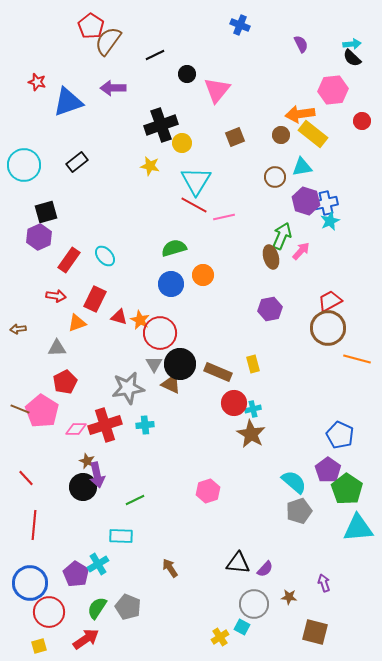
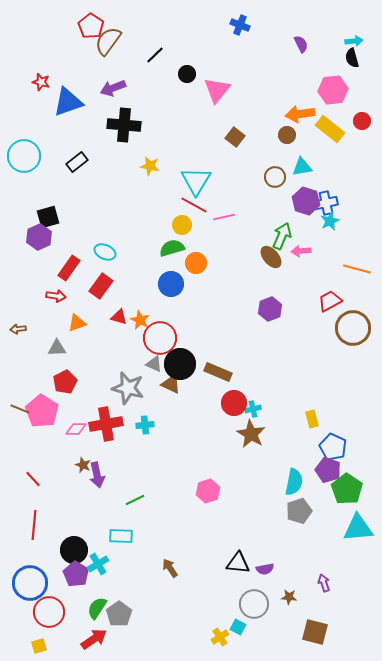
cyan arrow at (352, 44): moved 2 px right, 3 px up
black line at (155, 55): rotated 18 degrees counterclockwise
black semicircle at (352, 58): rotated 30 degrees clockwise
red star at (37, 82): moved 4 px right
purple arrow at (113, 88): rotated 20 degrees counterclockwise
black cross at (161, 125): moved 37 px left; rotated 24 degrees clockwise
yellow rectangle at (313, 134): moved 17 px right, 5 px up
brown circle at (281, 135): moved 6 px right
brown square at (235, 137): rotated 30 degrees counterclockwise
yellow circle at (182, 143): moved 82 px down
cyan circle at (24, 165): moved 9 px up
black square at (46, 212): moved 2 px right, 5 px down
green semicircle at (174, 248): moved 2 px left
pink arrow at (301, 251): rotated 138 degrees counterclockwise
cyan ellipse at (105, 256): moved 4 px up; rotated 25 degrees counterclockwise
brown ellipse at (271, 257): rotated 25 degrees counterclockwise
red rectangle at (69, 260): moved 8 px down
orange circle at (203, 275): moved 7 px left, 12 px up
red rectangle at (95, 299): moved 6 px right, 13 px up; rotated 10 degrees clockwise
purple hexagon at (270, 309): rotated 10 degrees counterclockwise
brown circle at (328, 328): moved 25 px right
red circle at (160, 333): moved 5 px down
orange line at (357, 359): moved 90 px up
gray triangle at (154, 364): rotated 36 degrees counterclockwise
yellow rectangle at (253, 364): moved 59 px right, 55 px down
gray star at (128, 388): rotated 24 degrees clockwise
red cross at (105, 425): moved 1 px right, 1 px up; rotated 8 degrees clockwise
blue pentagon at (340, 435): moved 7 px left, 12 px down
brown star at (87, 461): moved 4 px left, 4 px down
purple pentagon at (328, 470): rotated 15 degrees counterclockwise
red line at (26, 478): moved 7 px right, 1 px down
cyan semicircle at (294, 482): rotated 60 degrees clockwise
black circle at (83, 487): moved 9 px left, 63 px down
purple semicircle at (265, 569): rotated 36 degrees clockwise
gray pentagon at (128, 607): moved 9 px left, 7 px down; rotated 15 degrees clockwise
cyan square at (242, 627): moved 4 px left
red arrow at (86, 639): moved 8 px right
